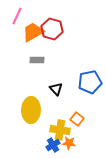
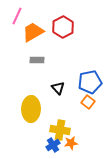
red hexagon: moved 11 px right, 2 px up; rotated 15 degrees clockwise
black triangle: moved 2 px right, 1 px up
yellow ellipse: moved 1 px up
orange square: moved 11 px right, 17 px up
orange star: moved 2 px right; rotated 16 degrees counterclockwise
